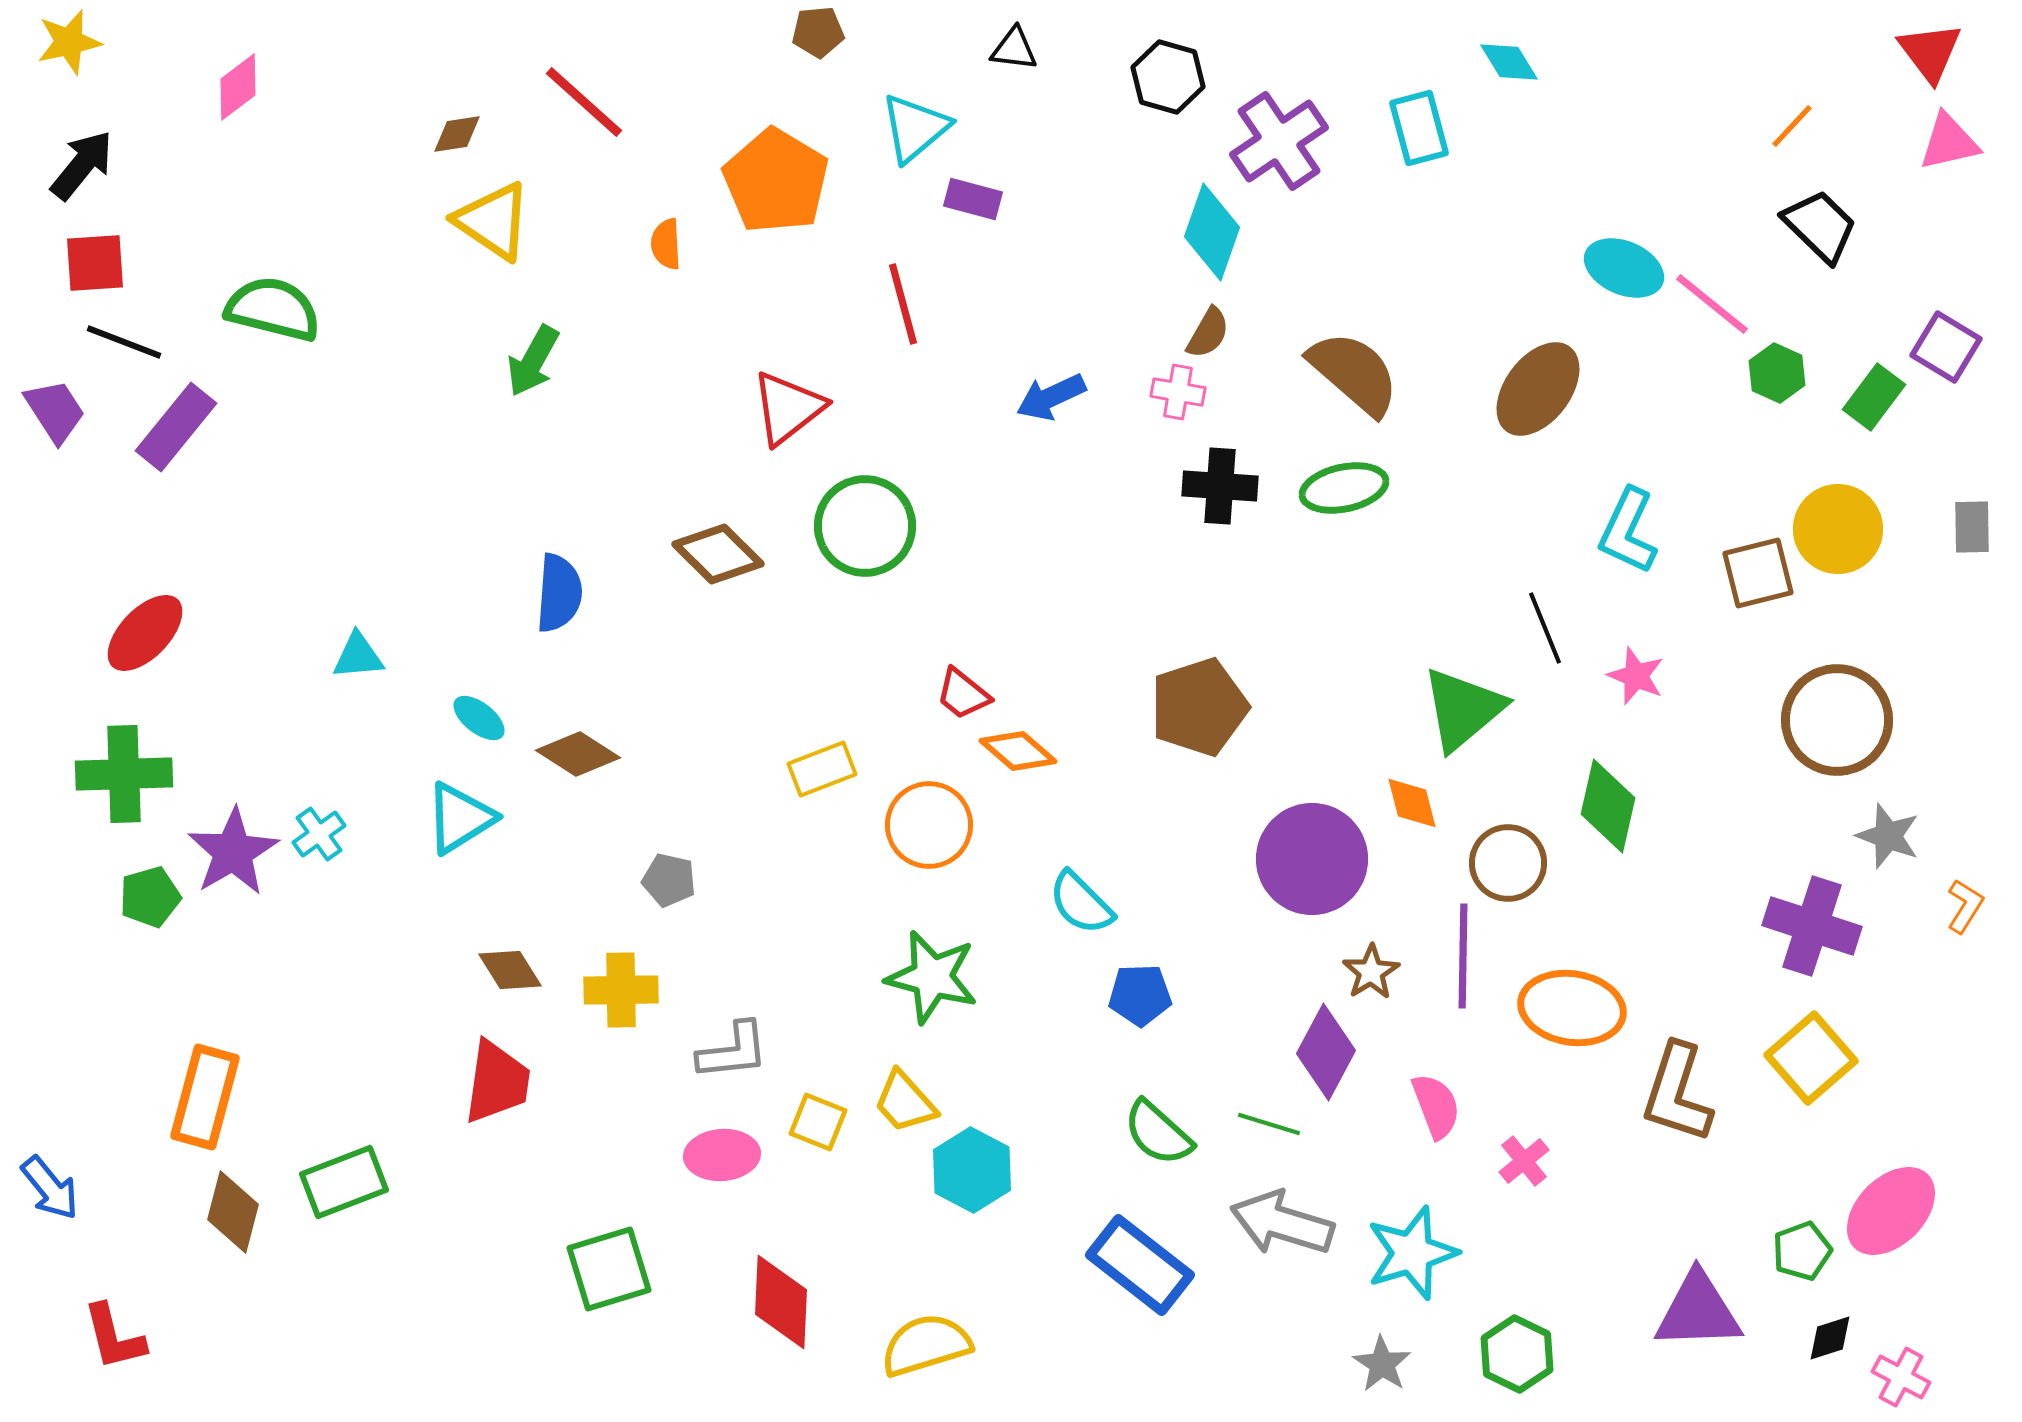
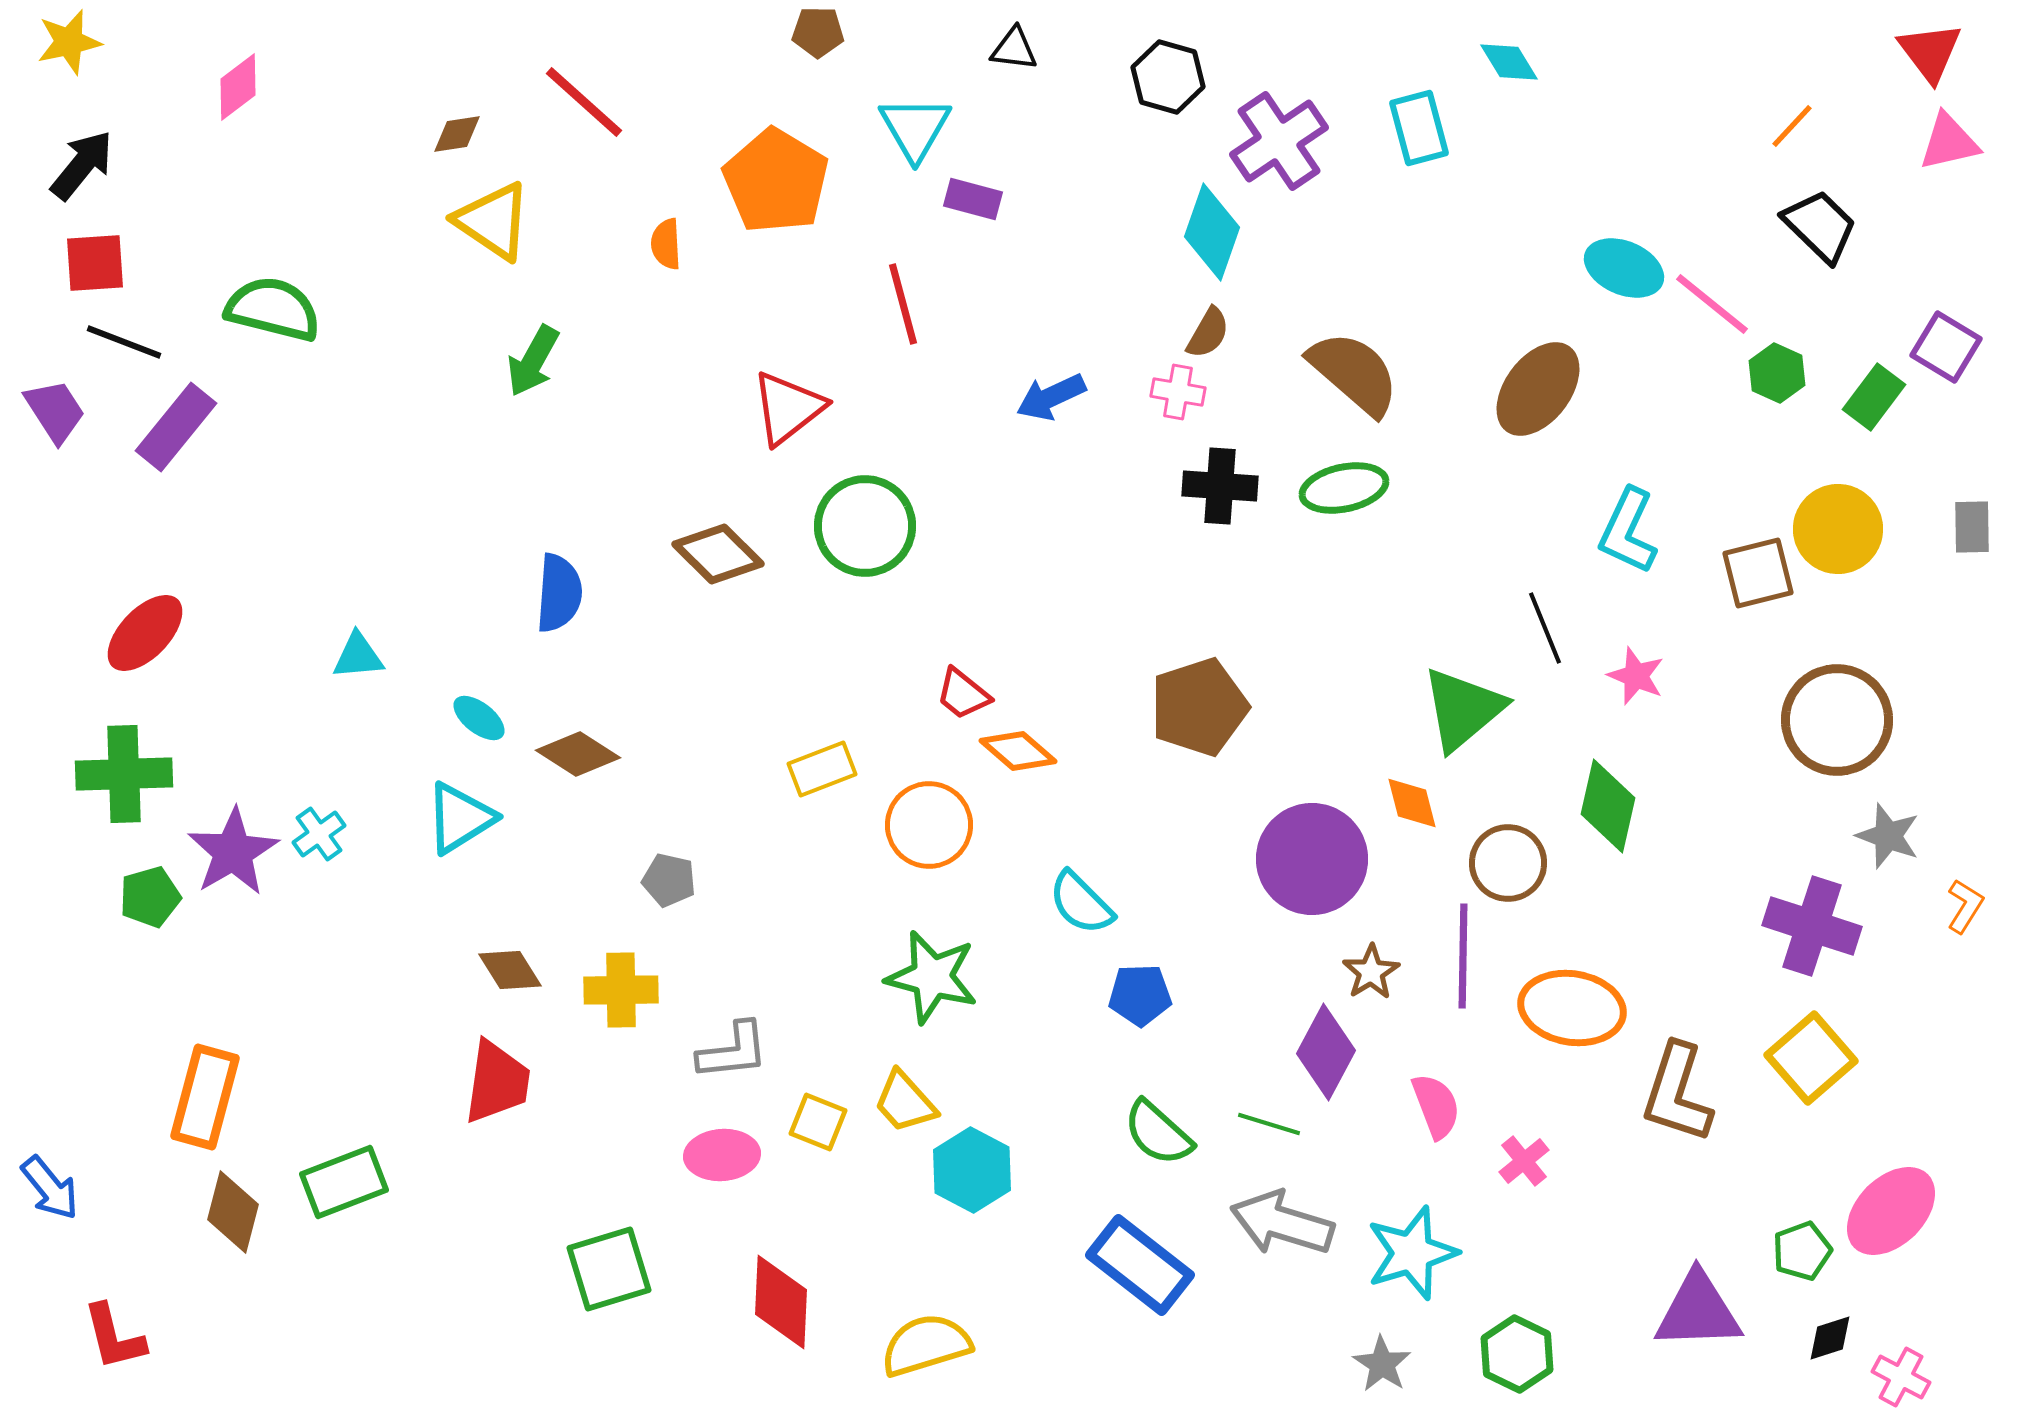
brown pentagon at (818, 32): rotated 6 degrees clockwise
cyan triangle at (915, 128): rotated 20 degrees counterclockwise
